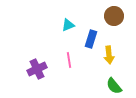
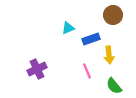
brown circle: moved 1 px left, 1 px up
cyan triangle: moved 3 px down
blue rectangle: rotated 54 degrees clockwise
pink line: moved 18 px right, 11 px down; rotated 14 degrees counterclockwise
